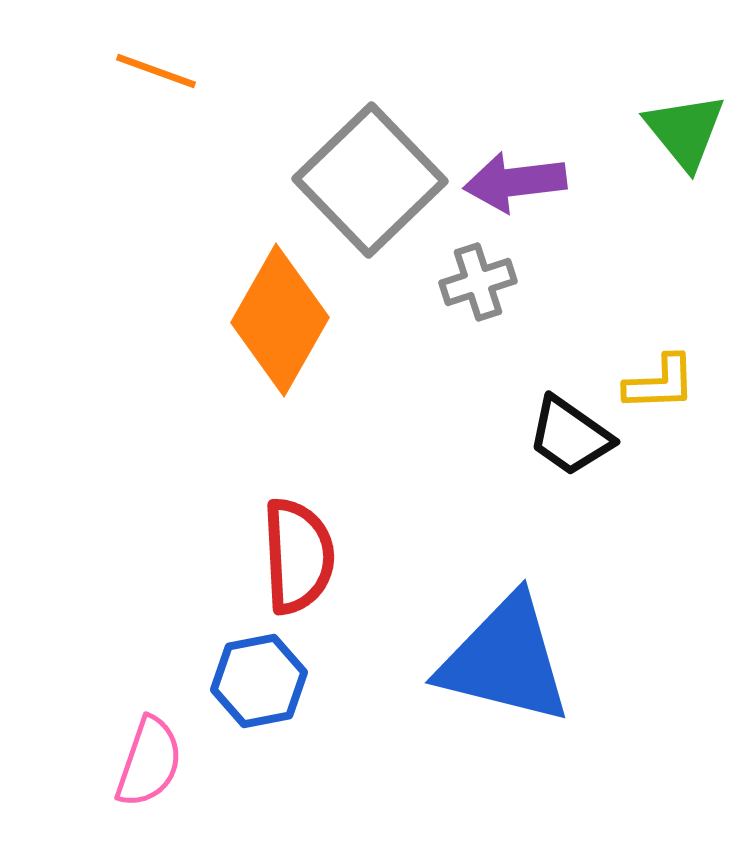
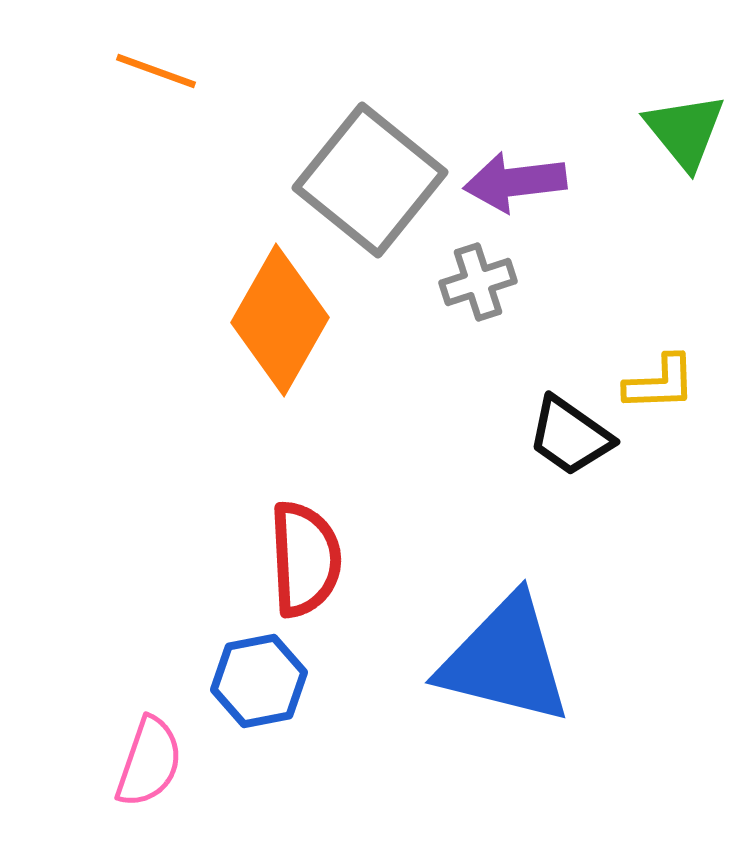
gray square: rotated 7 degrees counterclockwise
red semicircle: moved 7 px right, 3 px down
